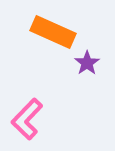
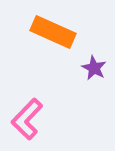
purple star: moved 7 px right, 5 px down; rotated 10 degrees counterclockwise
